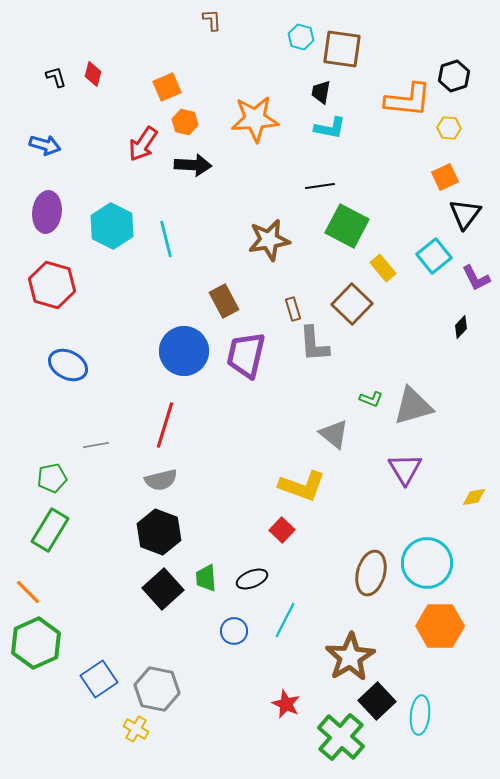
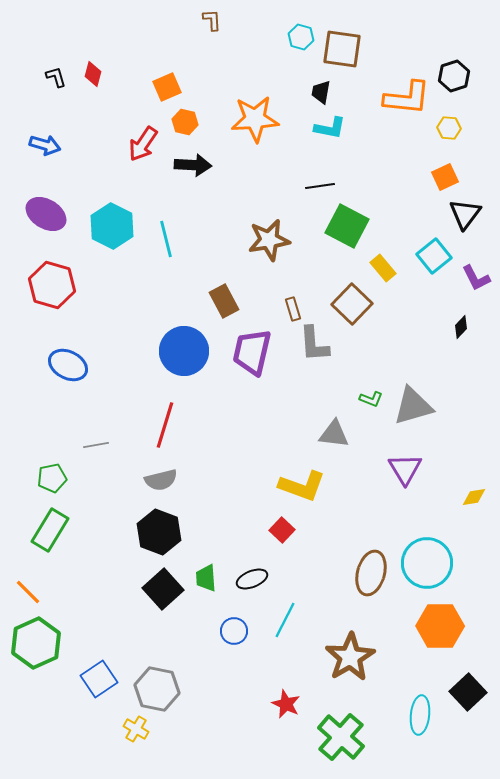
orange L-shape at (408, 100): moved 1 px left, 2 px up
purple ellipse at (47, 212): moved 1 px left, 2 px down; rotated 66 degrees counterclockwise
purple trapezoid at (246, 355): moved 6 px right, 3 px up
gray triangle at (334, 434): rotated 32 degrees counterclockwise
black square at (377, 701): moved 91 px right, 9 px up
